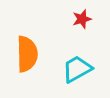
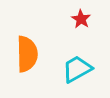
red star: moved 1 px left; rotated 24 degrees counterclockwise
